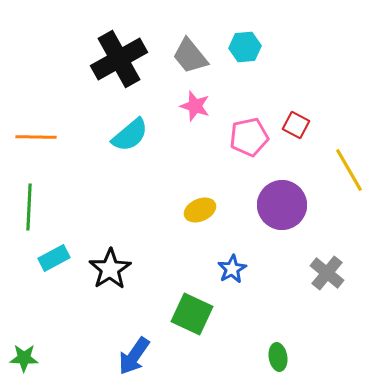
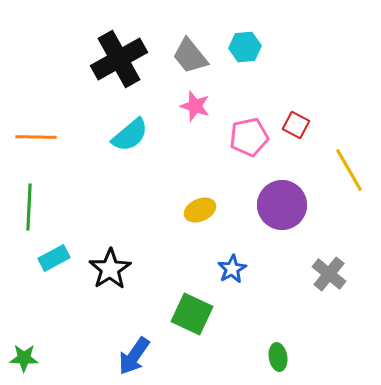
gray cross: moved 2 px right, 1 px down
